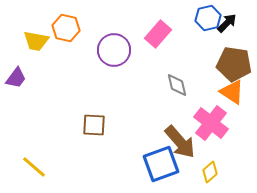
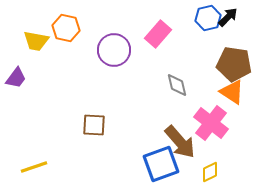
black arrow: moved 1 px right, 6 px up
yellow line: rotated 60 degrees counterclockwise
yellow diamond: rotated 15 degrees clockwise
